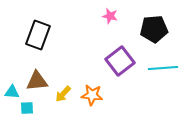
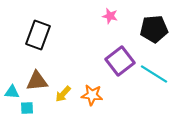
cyan line: moved 9 px left, 6 px down; rotated 36 degrees clockwise
